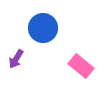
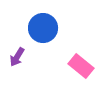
purple arrow: moved 1 px right, 2 px up
